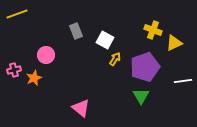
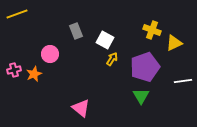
yellow cross: moved 1 px left
pink circle: moved 4 px right, 1 px up
yellow arrow: moved 3 px left
orange star: moved 4 px up
